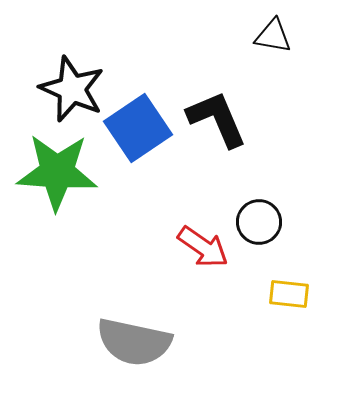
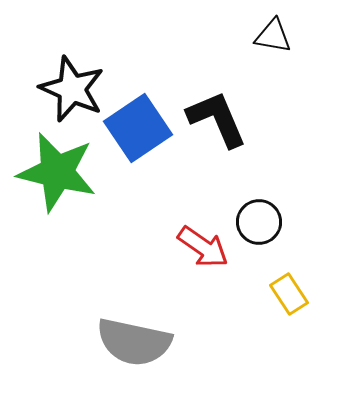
green star: rotated 10 degrees clockwise
yellow rectangle: rotated 51 degrees clockwise
